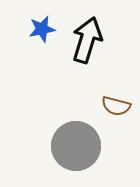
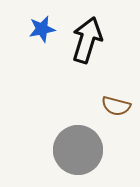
gray circle: moved 2 px right, 4 px down
